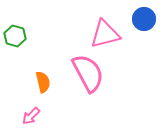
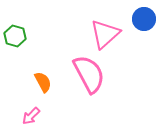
pink triangle: rotated 28 degrees counterclockwise
pink semicircle: moved 1 px right, 1 px down
orange semicircle: rotated 15 degrees counterclockwise
